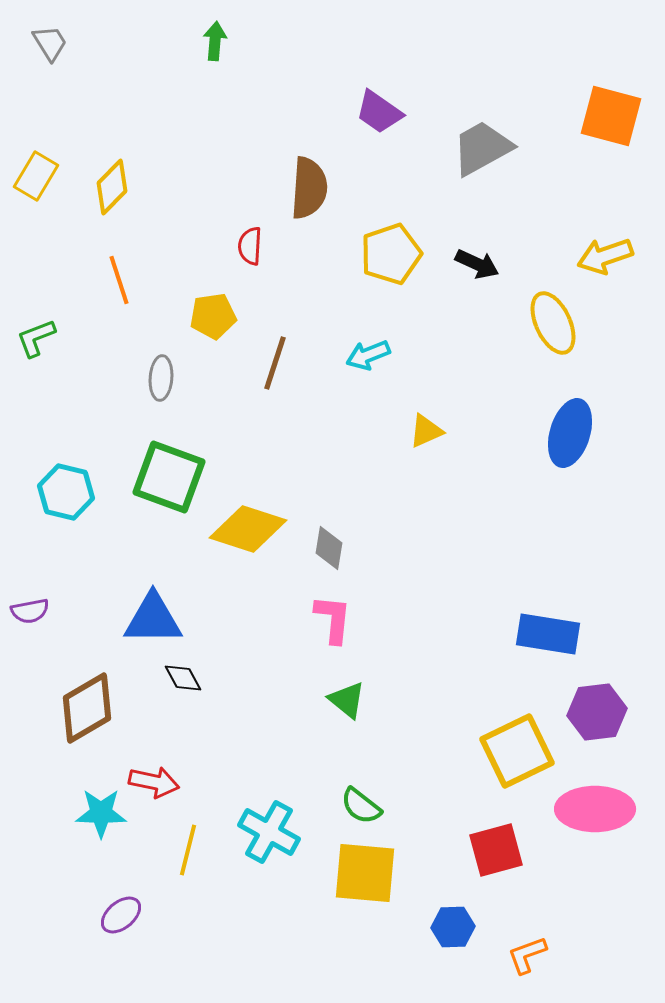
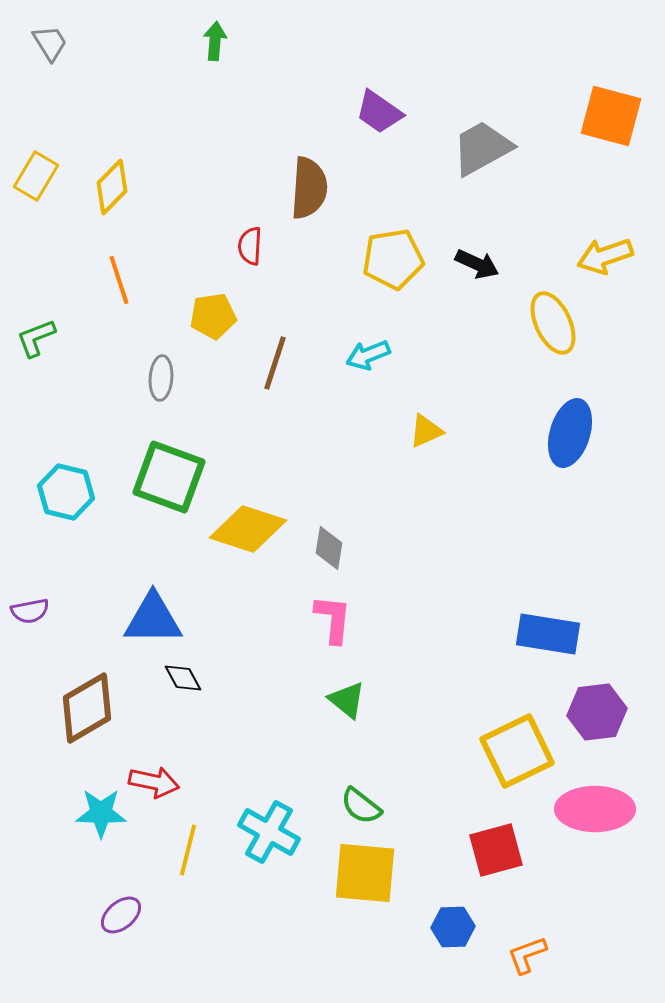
yellow pentagon at (391, 254): moved 2 px right, 5 px down; rotated 10 degrees clockwise
